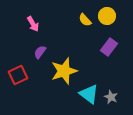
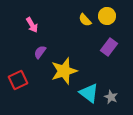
pink arrow: moved 1 px left, 1 px down
red square: moved 5 px down
cyan triangle: moved 1 px up
